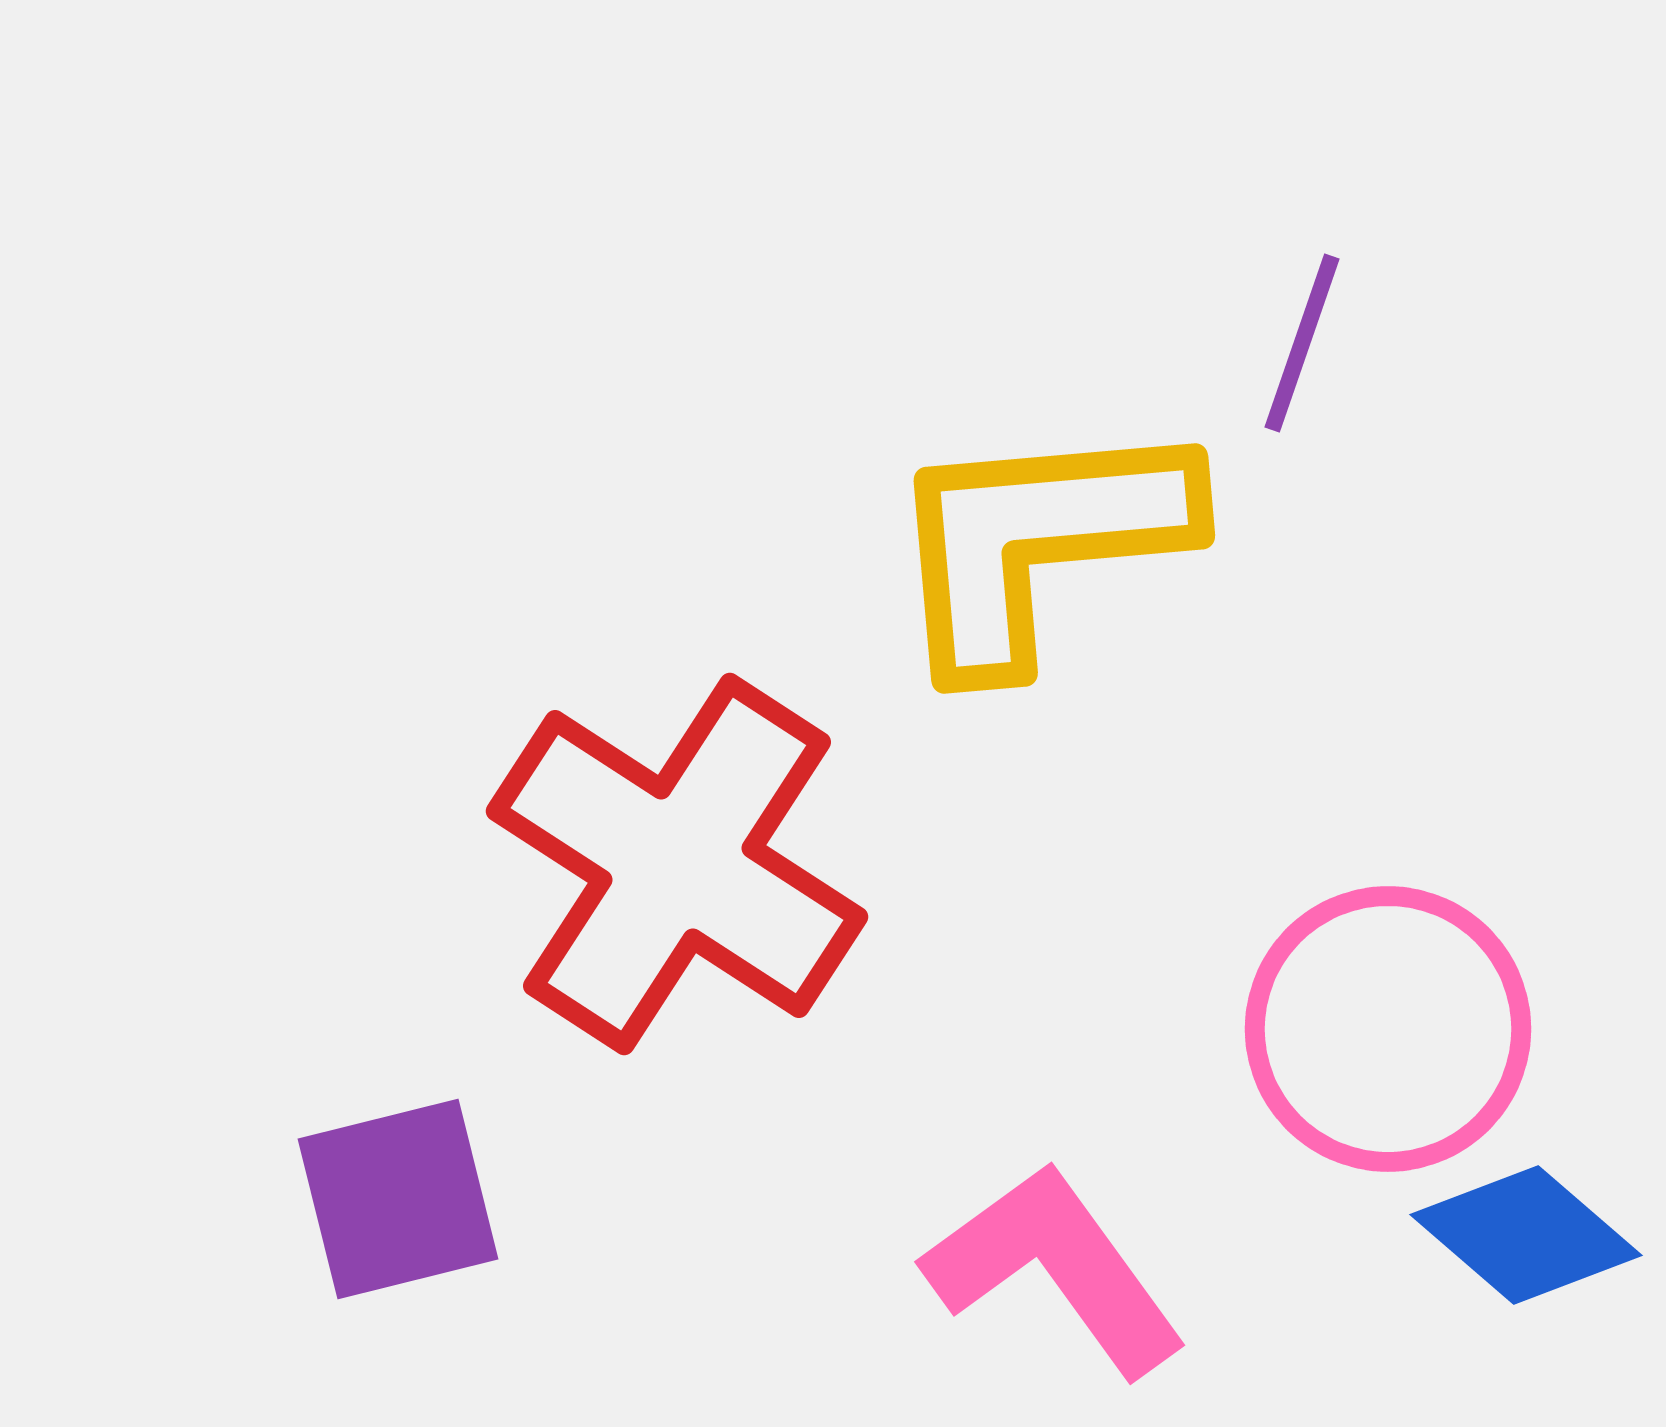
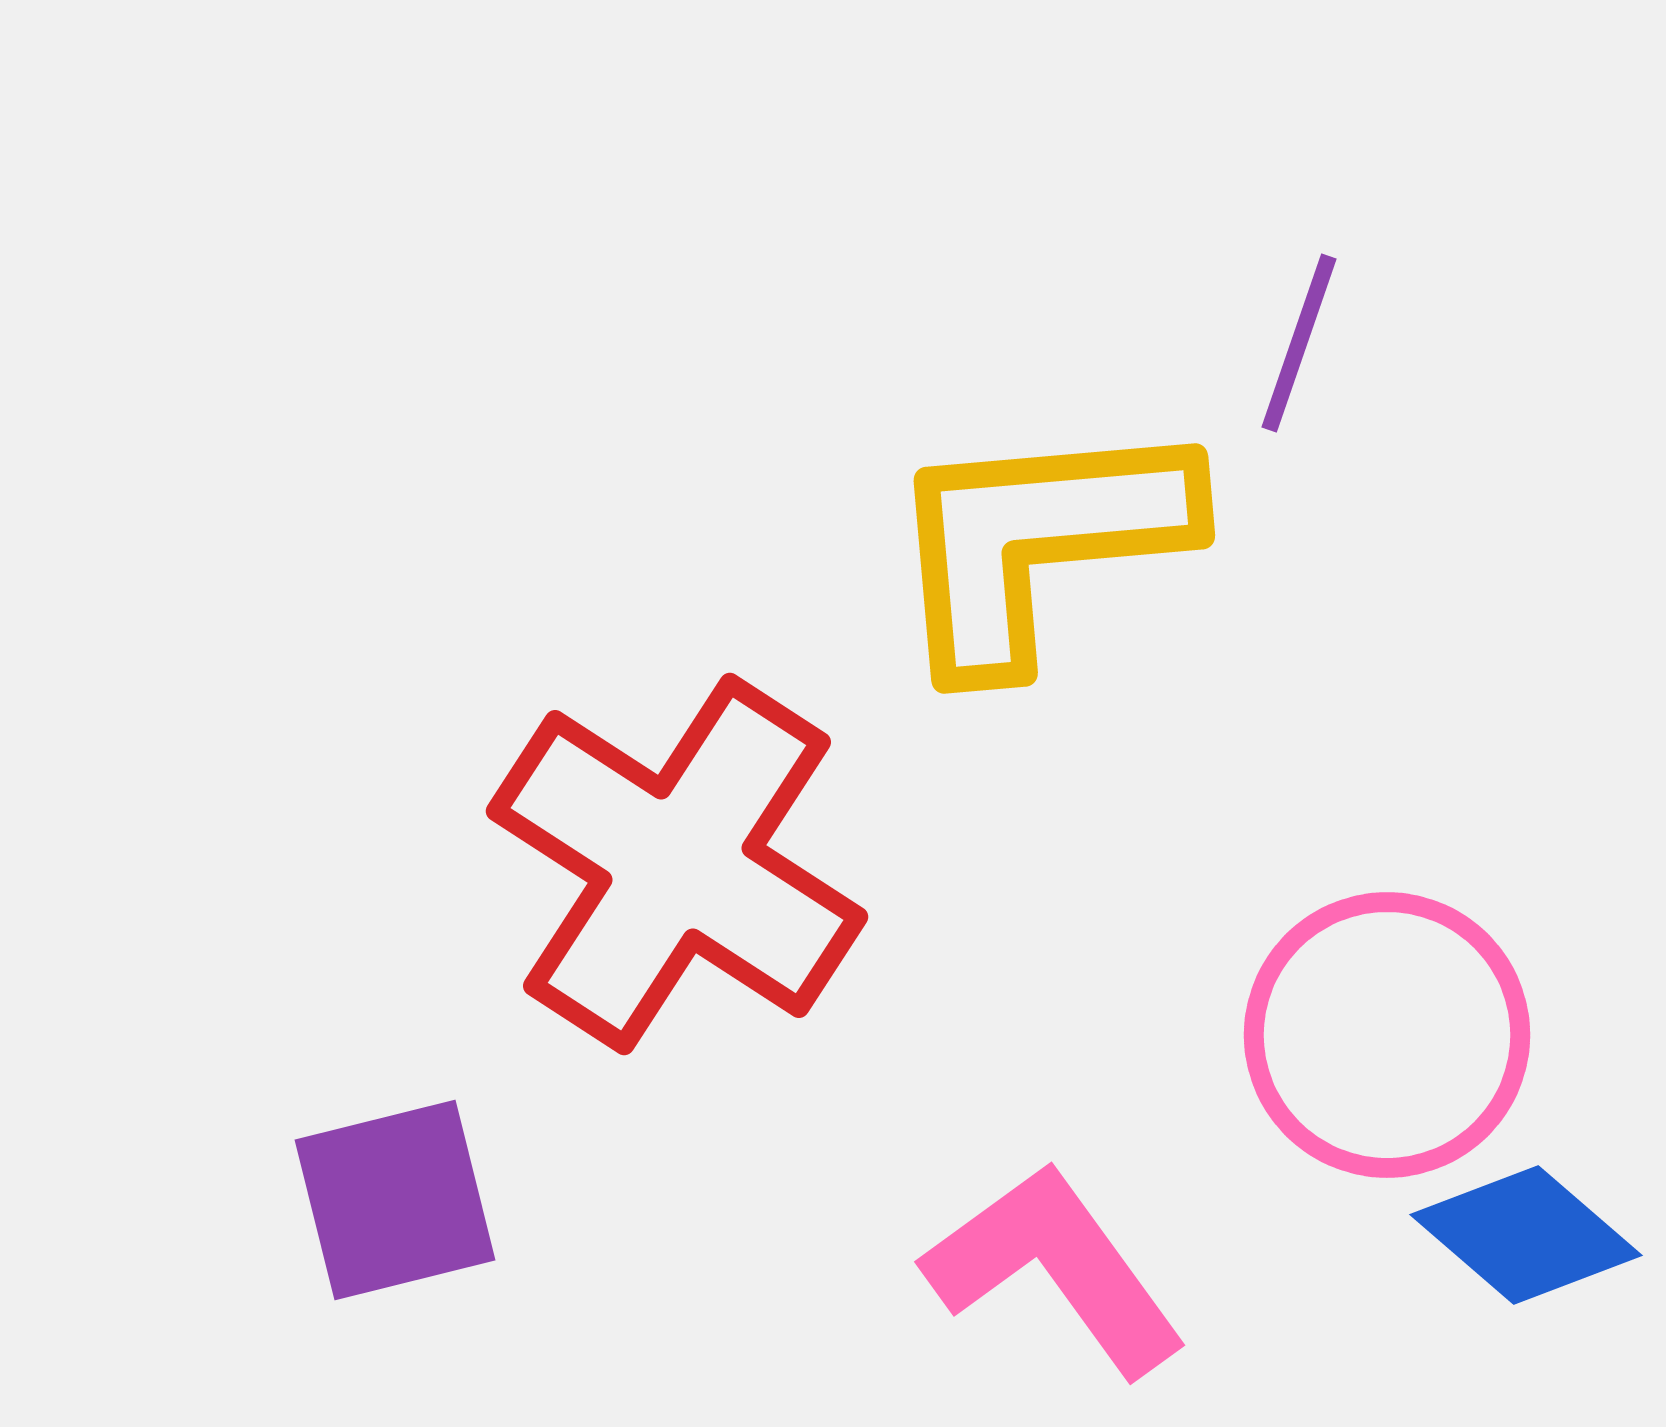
purple line: moved 3 px left
pink circle: moved 1 px left, 6 px down
purple square: moved 3 px left, 1 px down
